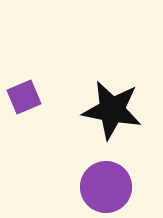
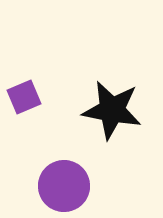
purple circle: moved 42 px left, 1 px up
